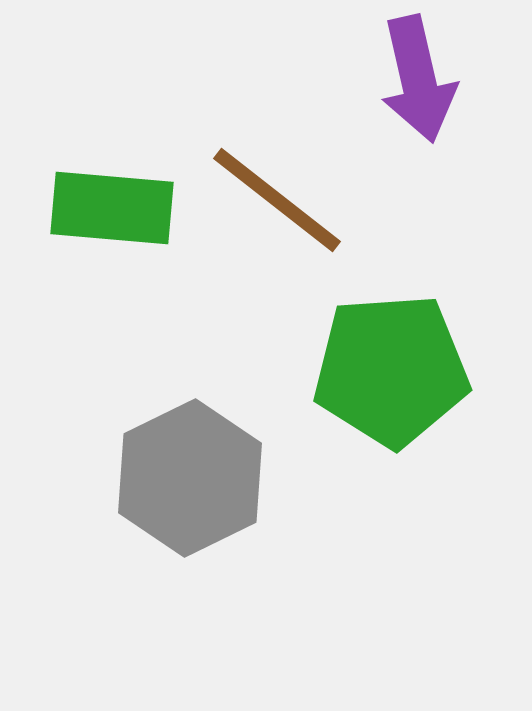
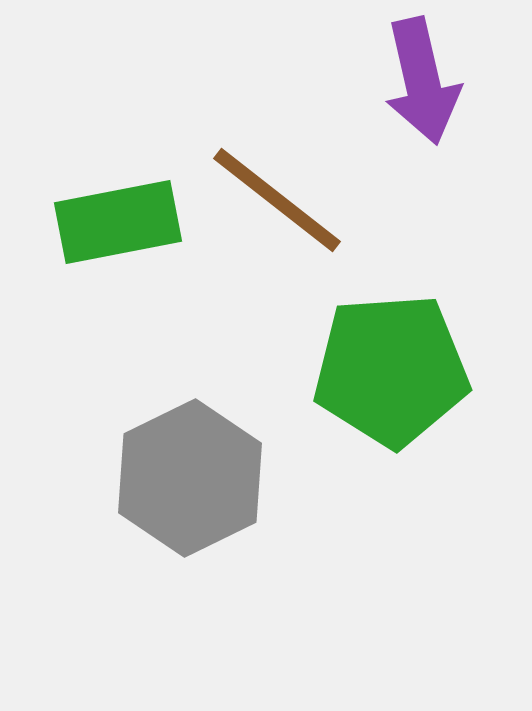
purple arrow: moved 4 px right, 2 px down
green rectangle: moved 6 px right, 14 px down; rotated 16 degrees counterclockwise
